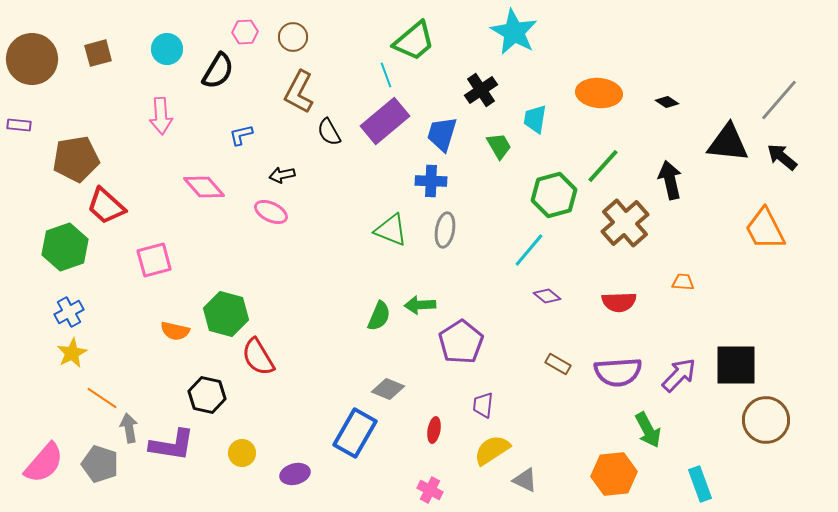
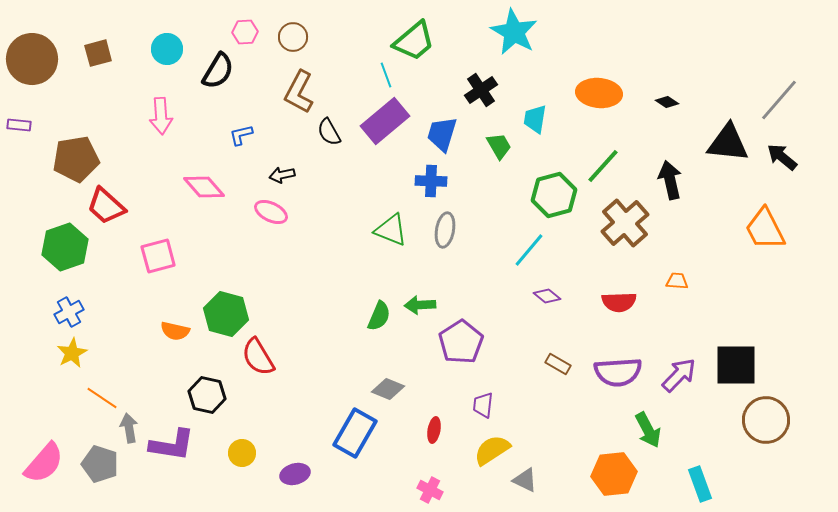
pink square at (154, 260): moved 4 px right, 4 px up
orange trapezoid at (683, 282): moved 6 px left, 1 px up
